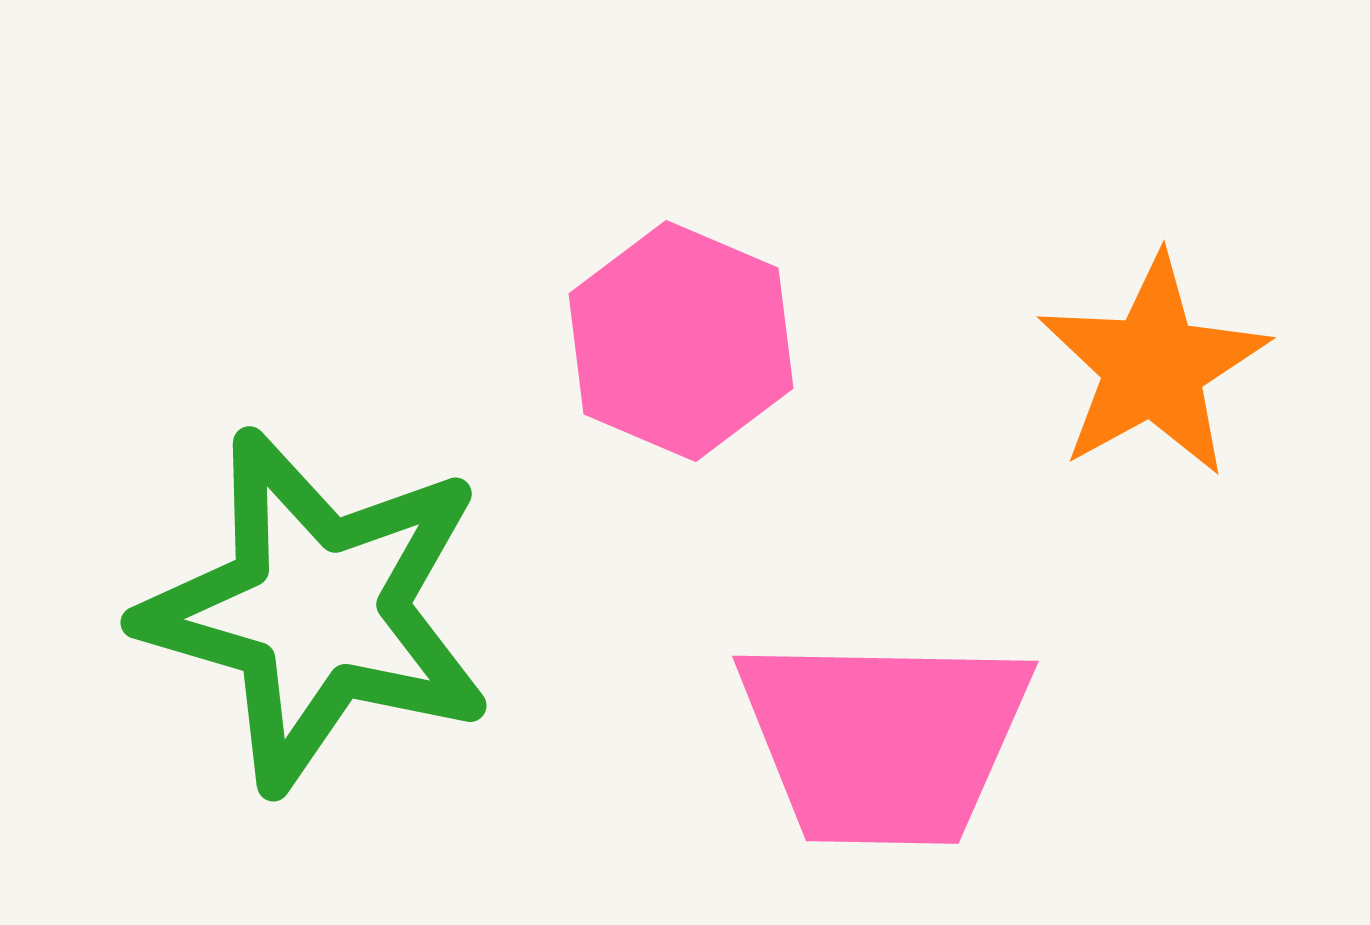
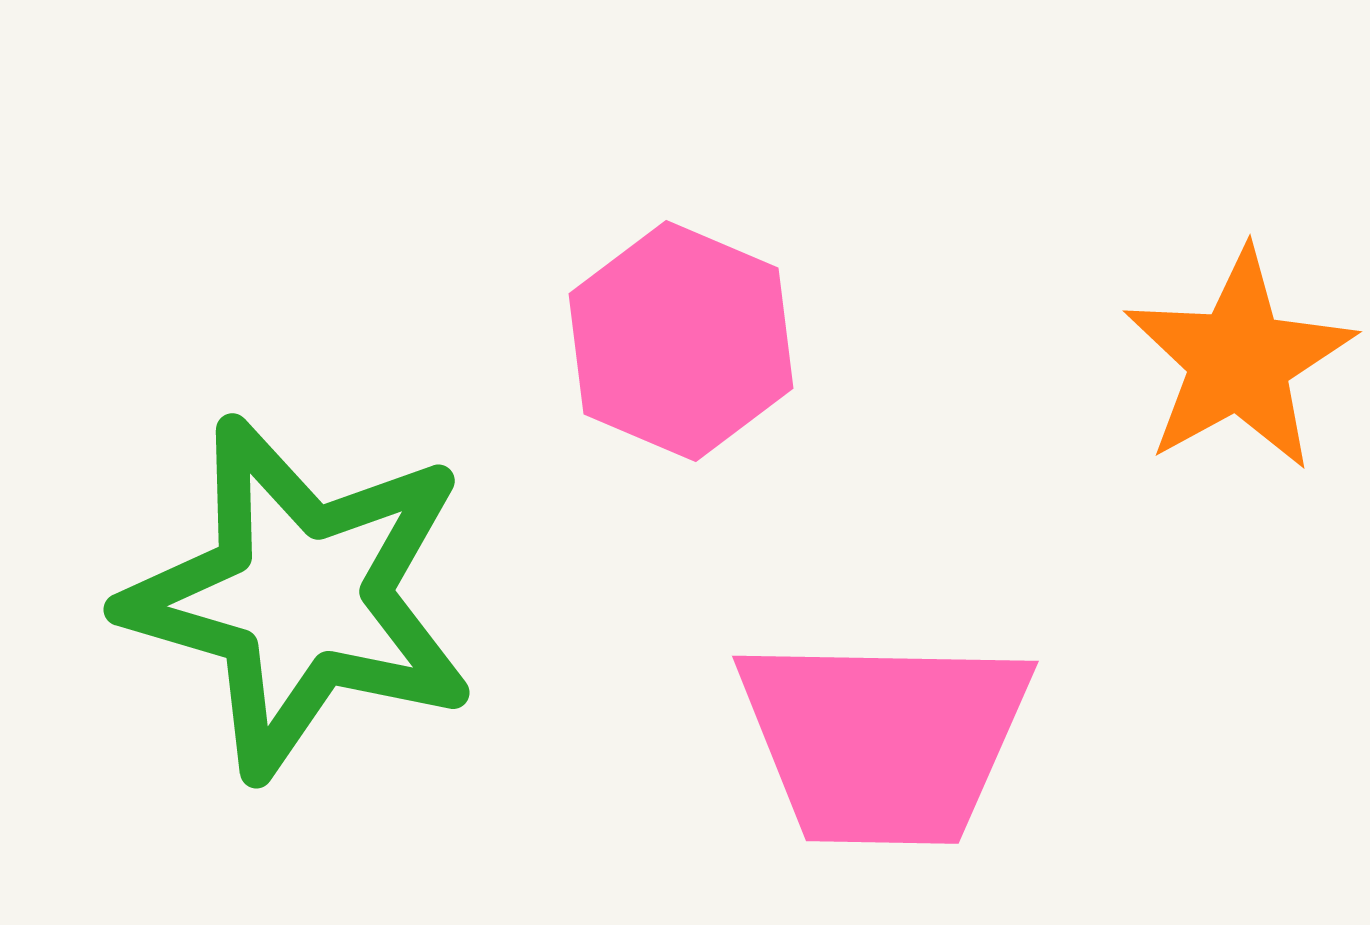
orange star: moved 86 px right, 6 px up
green star: moved 17 px left, 13 px up
